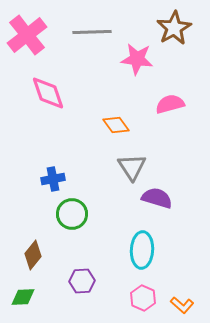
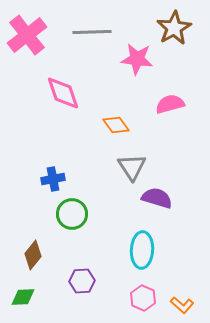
pink diamond: moved 15 px right
